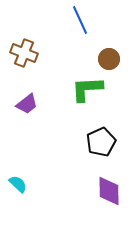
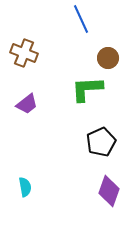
blue line: moved 1 px right, 1 px up
brown circle: moved 1 px left, 1 px up
cyan semicircle: moved 7 px right, 3 px down; rotated 36 degrees clockwise
purple diamond: rotated 20 degrees clockwise
